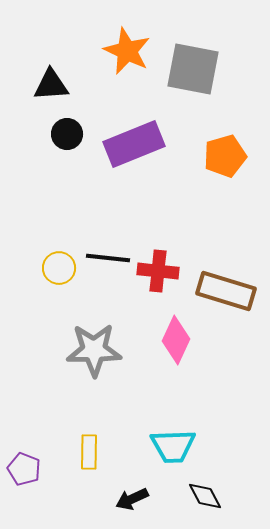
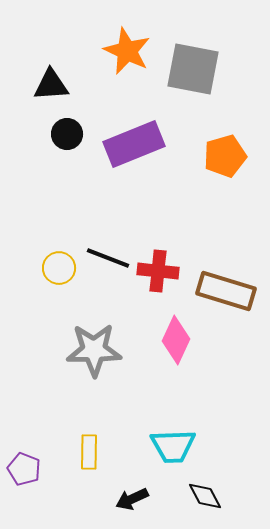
black line: rotated 15 degrees clockwise
